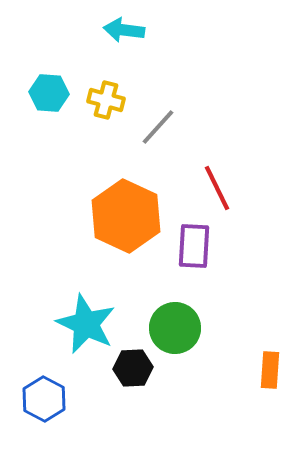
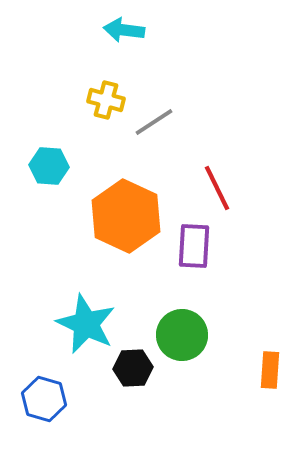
cyan hexagon: moved 73 px down
gray line: moved 4 px left, 5 px up; rotated 15 degrees clockwise
green circle: moved 7 px right, 7 px down
blue hexagon: rotated 12 degrees counterclockwise
